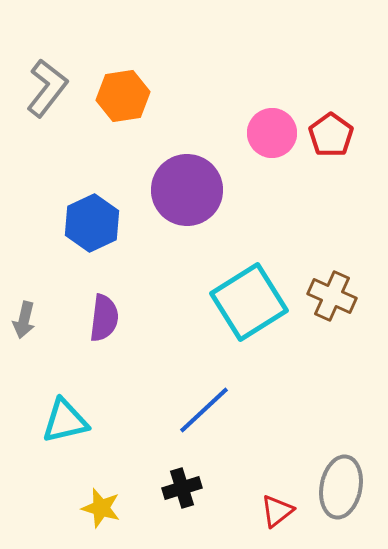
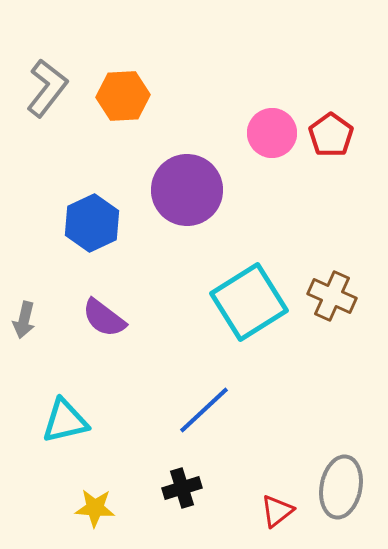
orange hexagon: rotated 6 degrees clockwise
purple semicircle: rotated 120 degrees clockwise
yellow star: moved 6 px left; rotated 12 degrees counterclockwise
